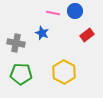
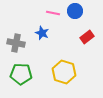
red rectangle: moved 2 px down
yellow hexagon: rotated 10 degrees counterclockwise
